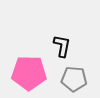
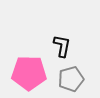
gray pentagon: moved 3 px left; rotated 20 degrees counterclockwise
